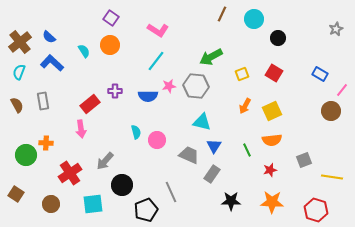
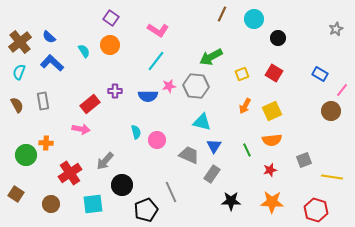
pink arrow at (81, 129): rotated 72 degrees counterclockwise
